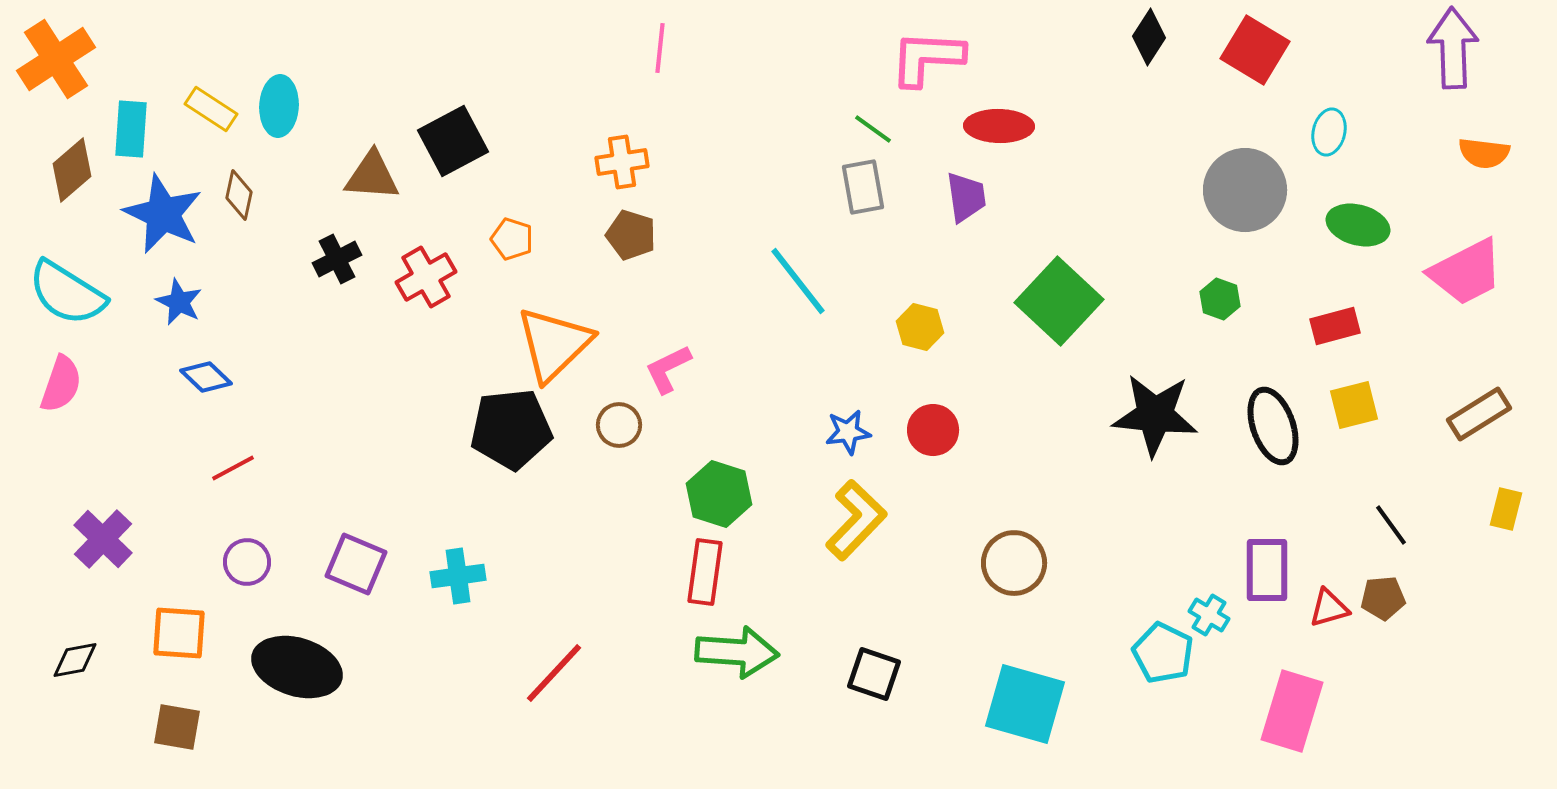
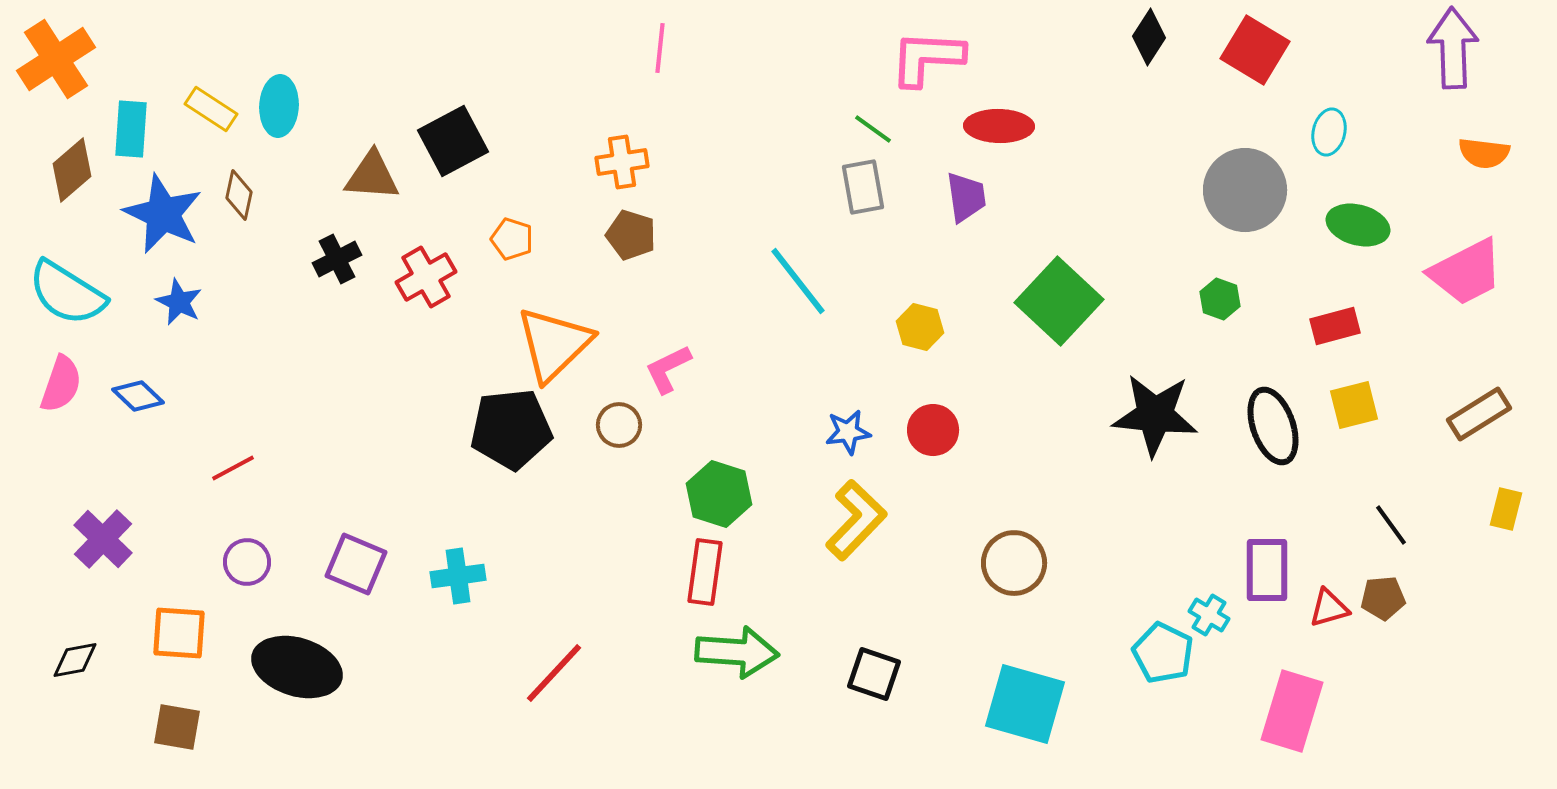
blue diamond at (206, 377): moved 68 px left, 19 px down
